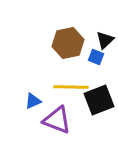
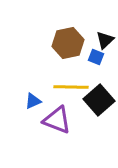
black square: rotated 20 degrees counterclockwise
